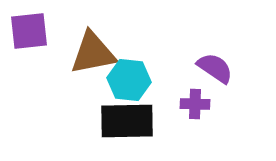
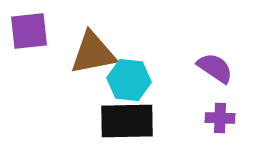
purple cross: moved 25 px right, 14 px down
